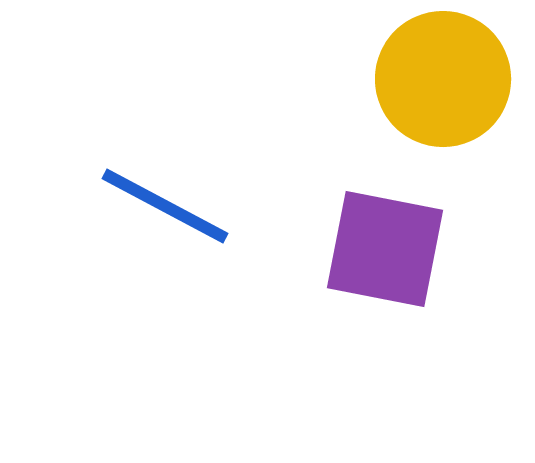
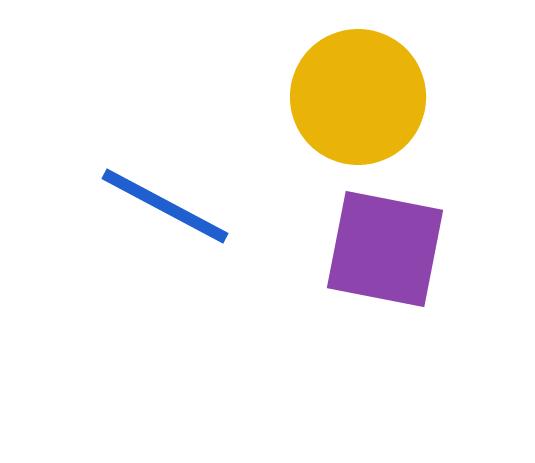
yellow circle: moved 85 px left, 18 px down
